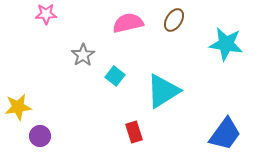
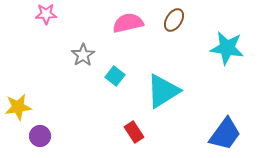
cyan star: moved 1 px right, 4 px down
red rectangle: rotated 15 degrees counterclockwise
